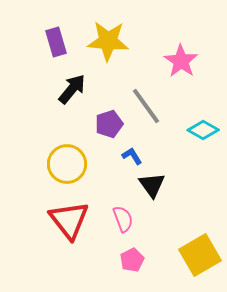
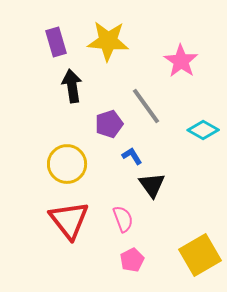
black arrow: moved 3 px up; rotated 48 degrees counterclockwise
